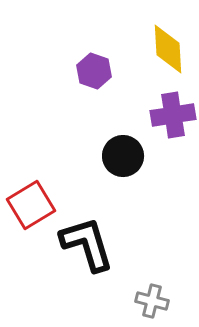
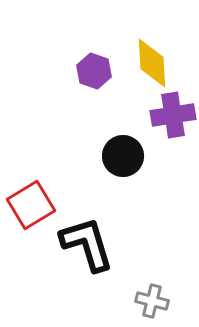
yellow diamond: moved 16 px left, 14 px down
